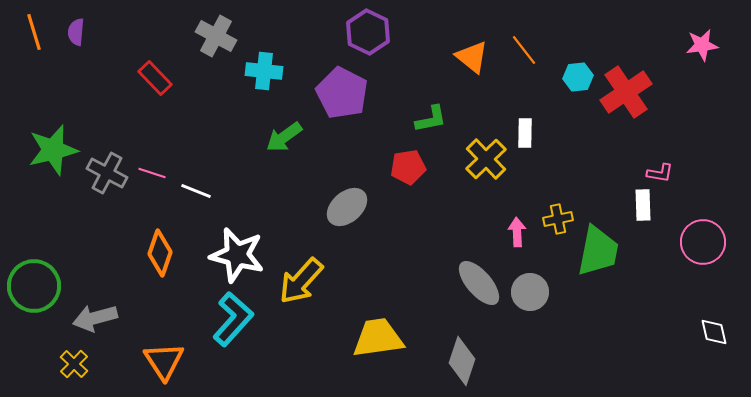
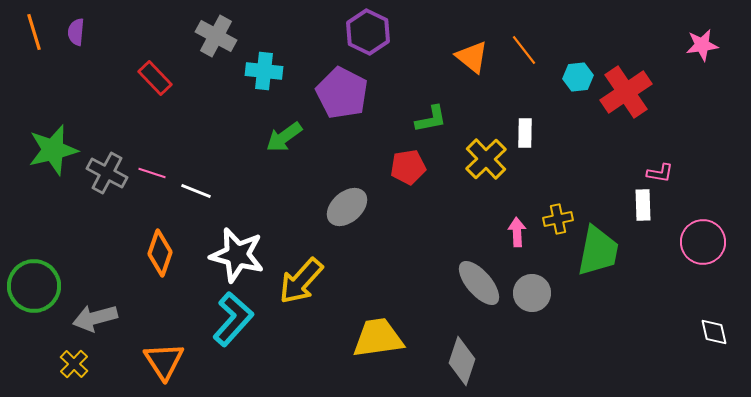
gray circle at (530, 292): moved 2 px right, 1 px down
